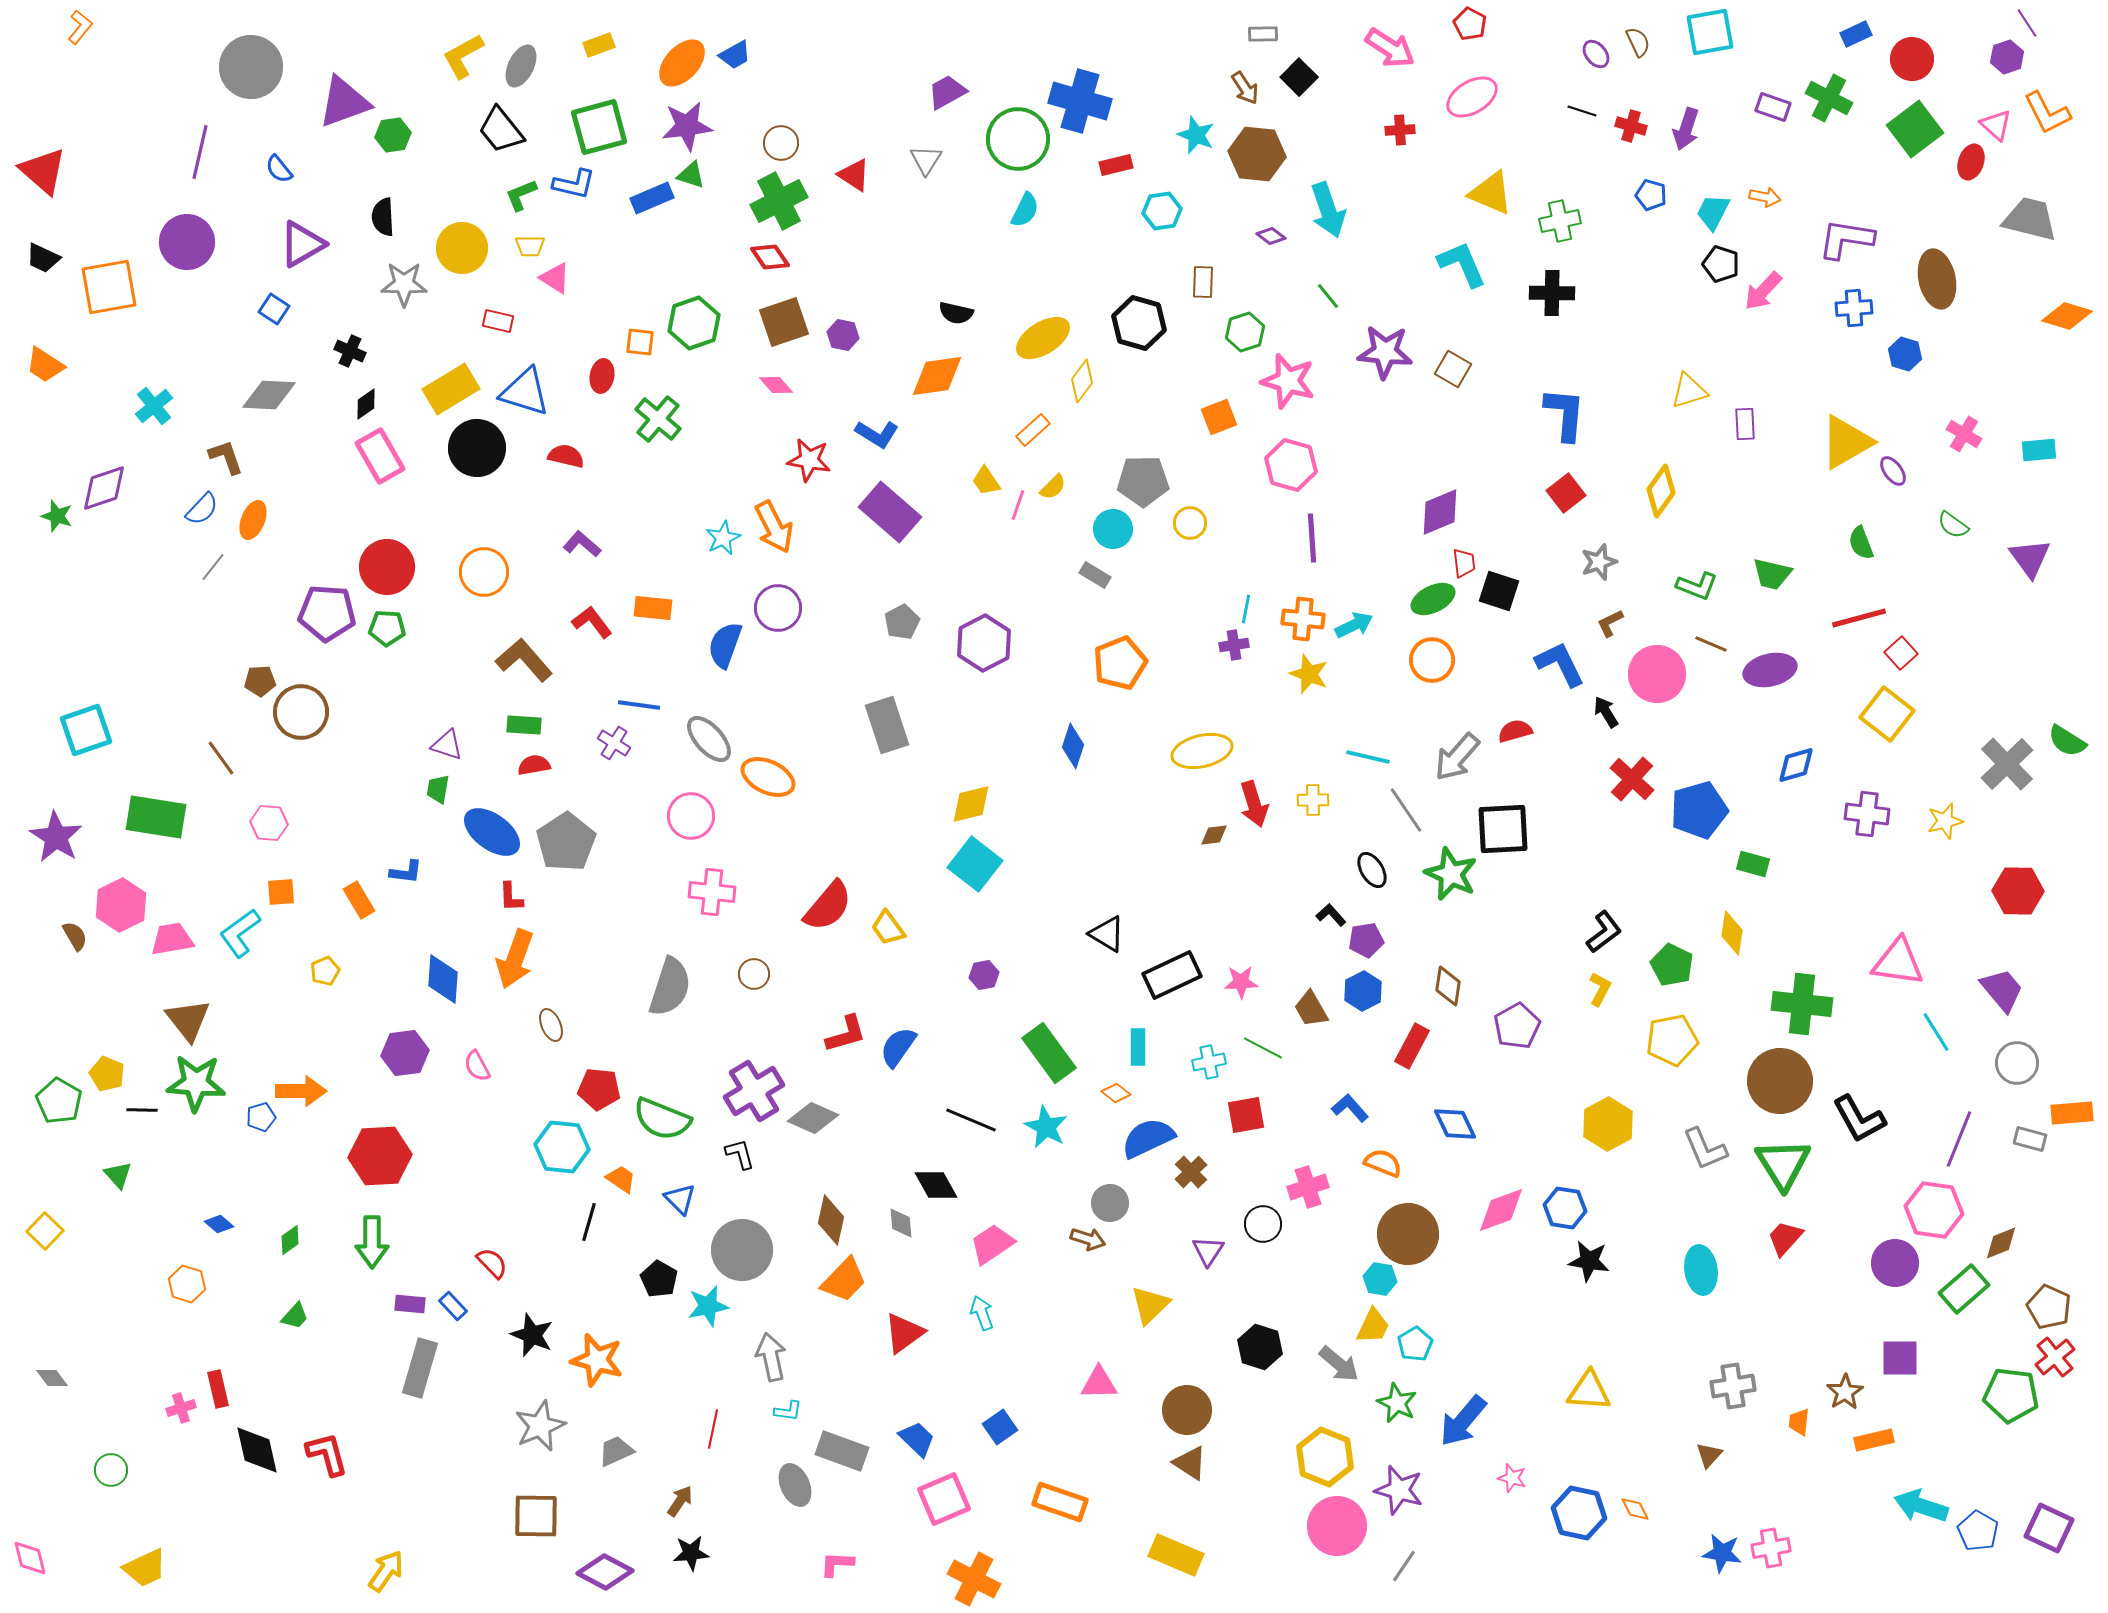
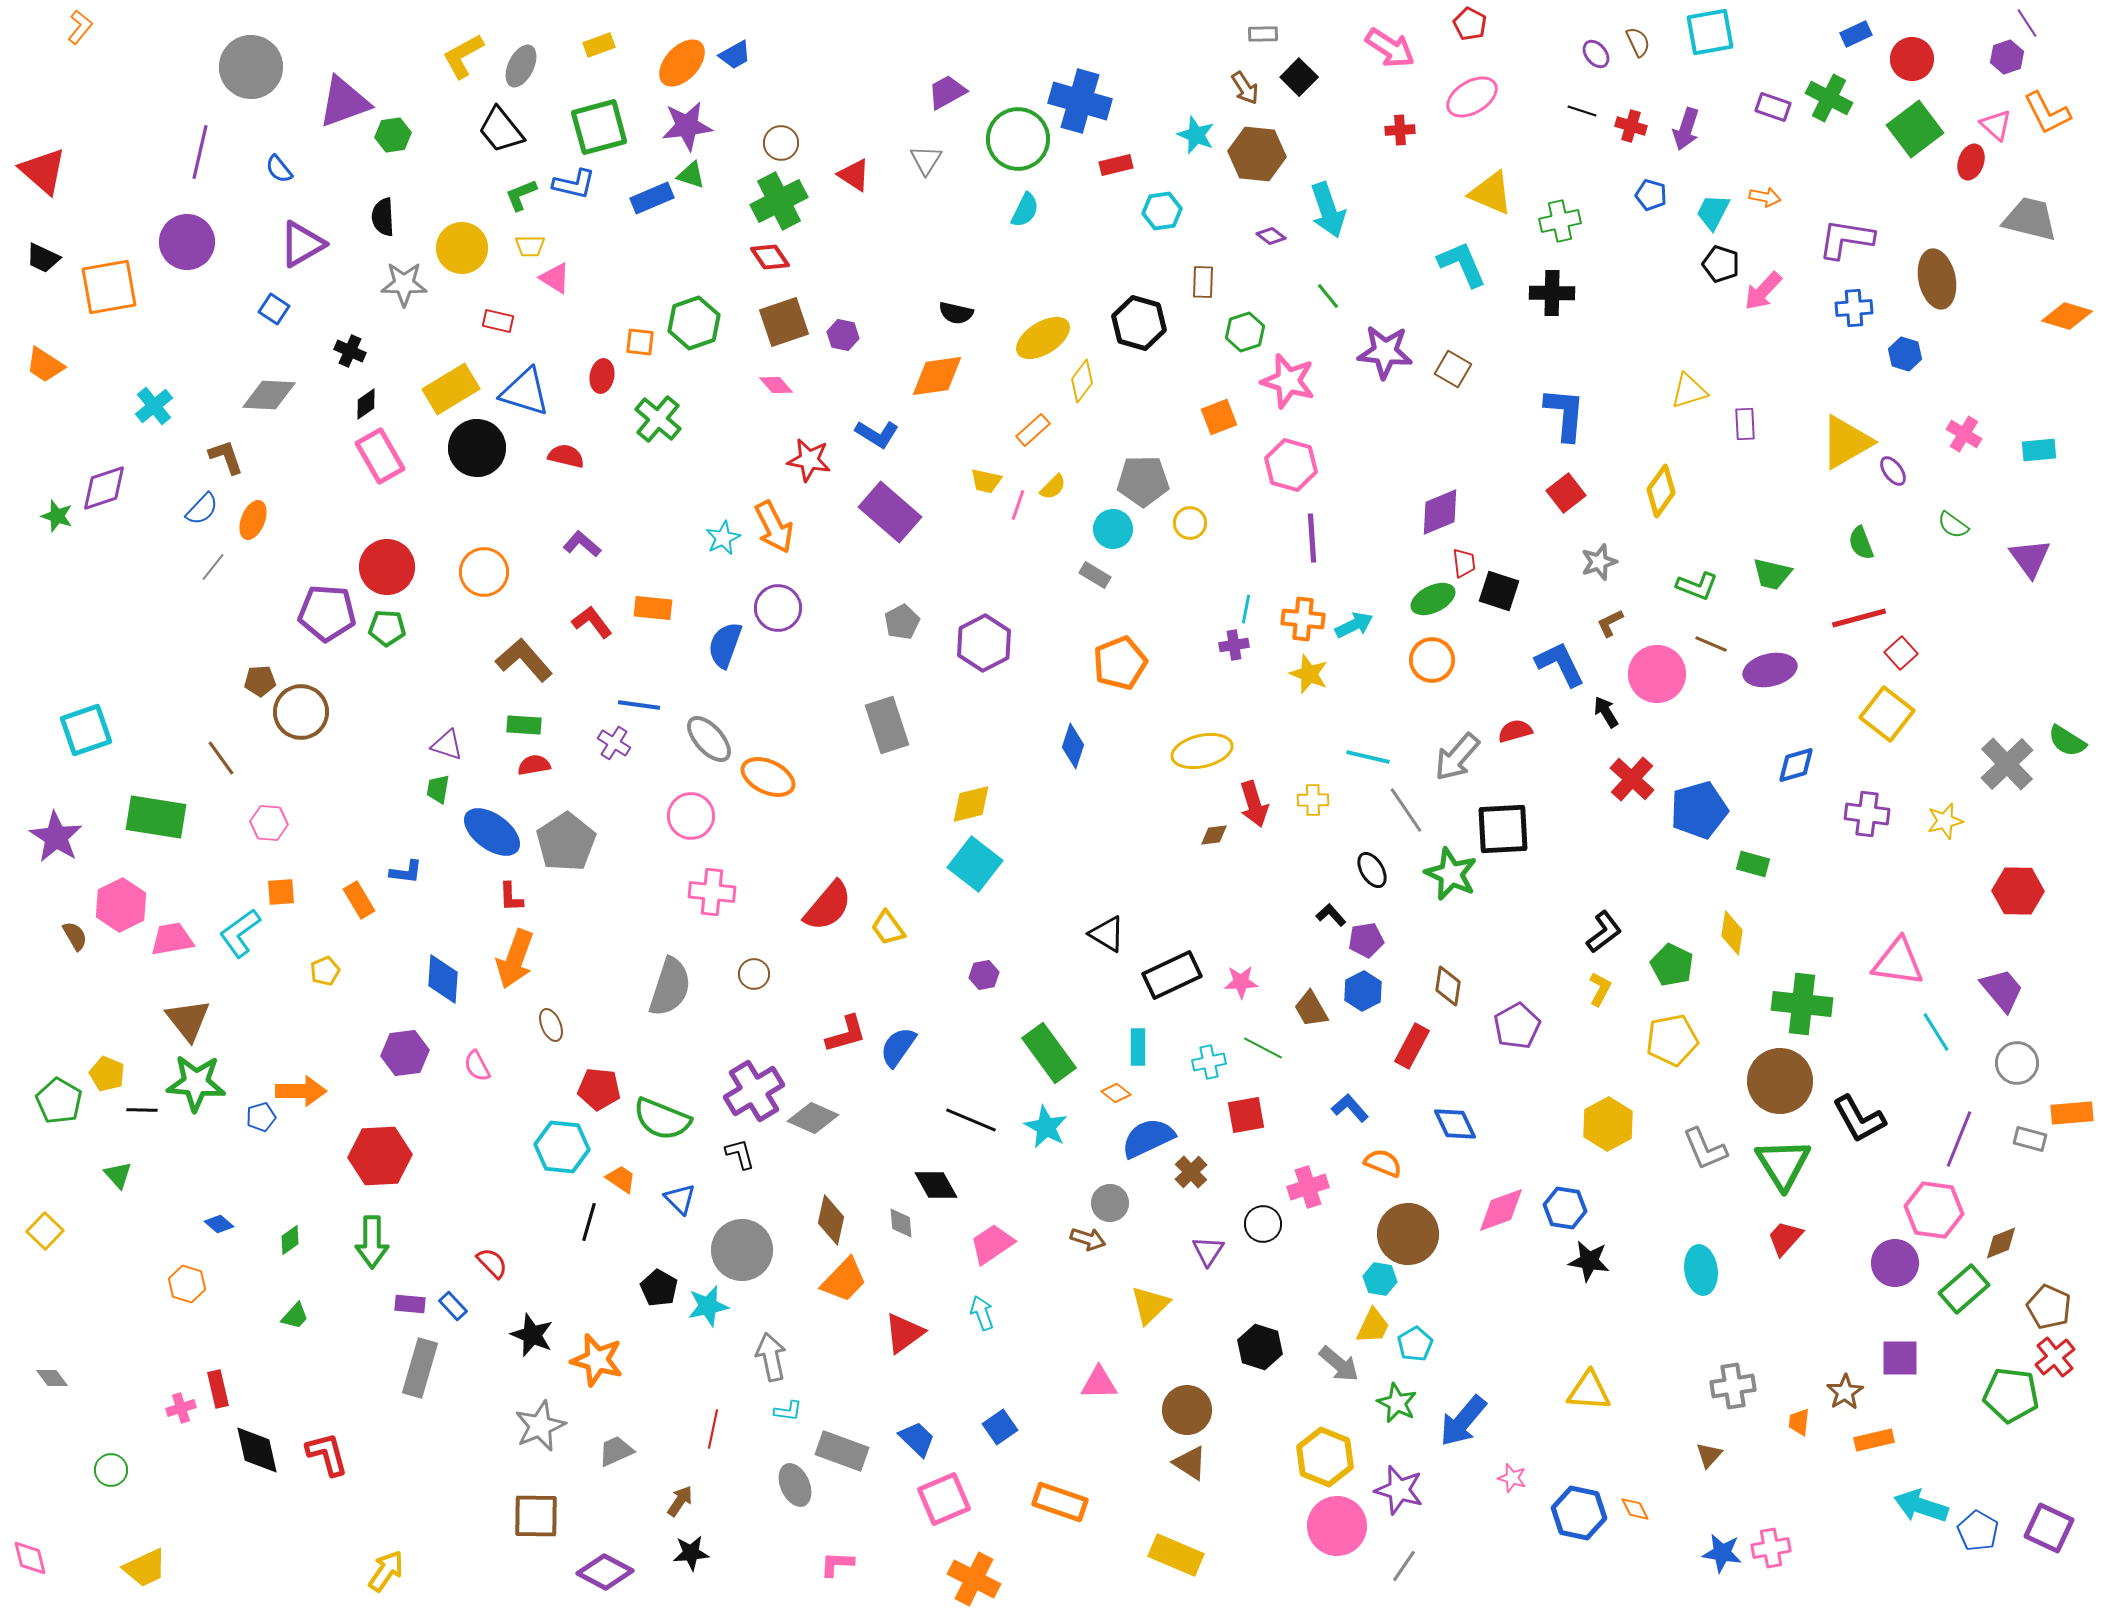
yellow trapezoid at (986, 481): rotated 44 degrees counterclockwise
black pentagon at (659, 1279): moved 9 px down
